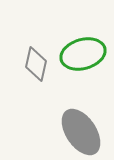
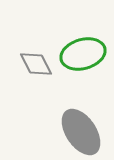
gray diamond: rotated 40 degrees counterclockwise
